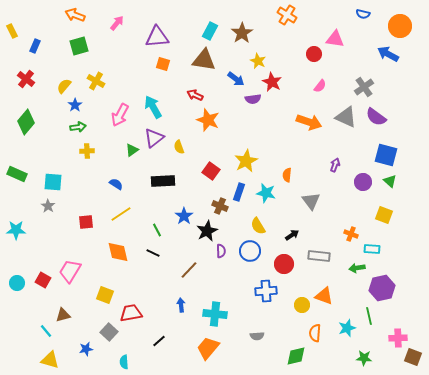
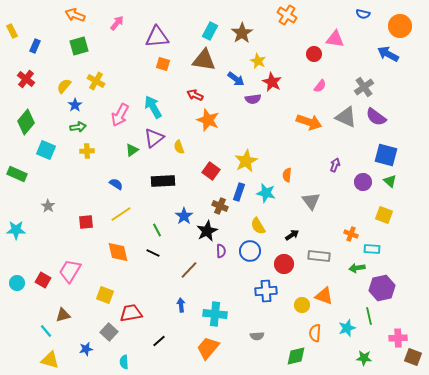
cyan square at (53, 182): moved 7 px left, 32 px up; rotated 18 degrees clockwise
